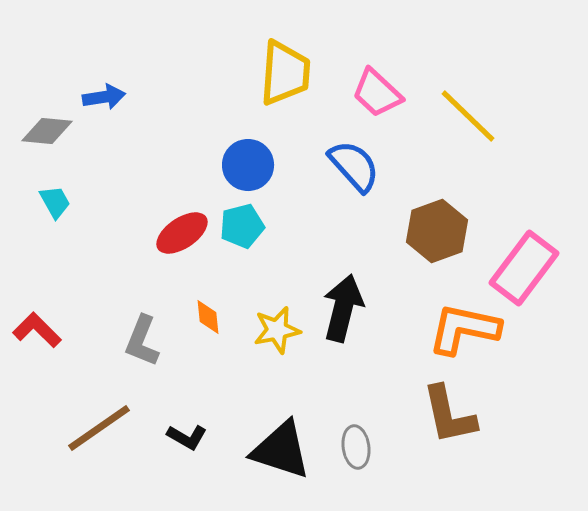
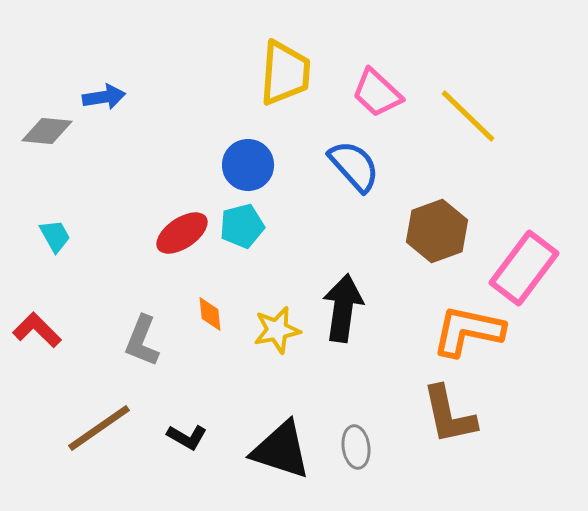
cyan trapezoid: moved 34 px down
black arrow: rotated 6 degrees counterclockwise
orange diamond: moved 2 px right, 3 px up
orange L-shape: moved 4 px right, 2 px down
